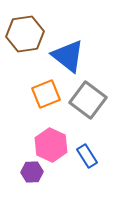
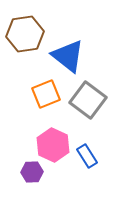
pink hexagon: moved 2 px right
